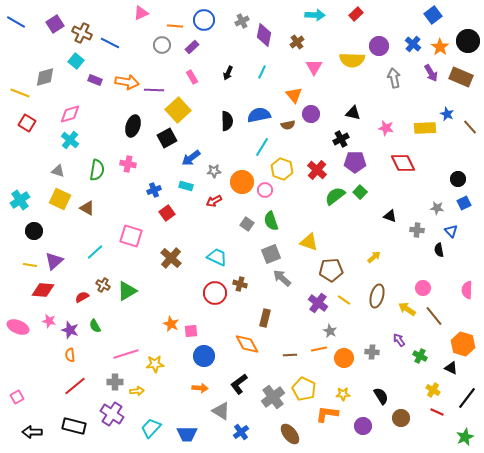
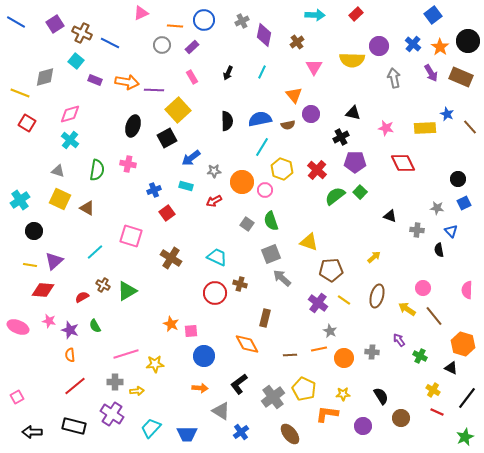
blue semicircle at (259, 115): moved 1 px right, 4 px down
black cross at (341, 139): moved 2 px up
brown cross at (171, 258): rotated 10 degrees counterclockwise
